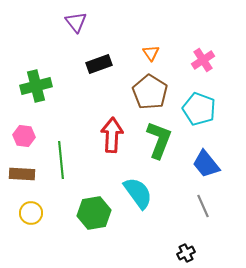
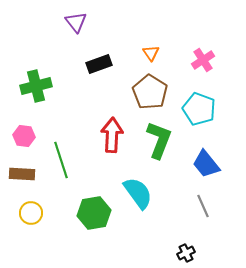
green line: rotated 12 degrees counterclockwise
